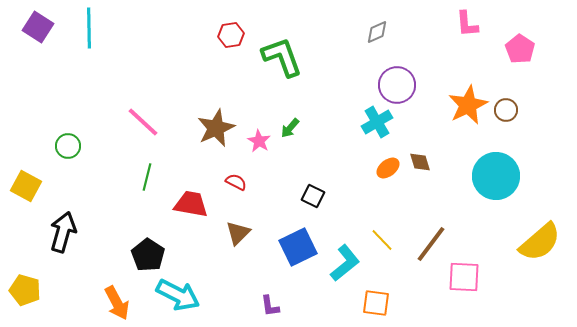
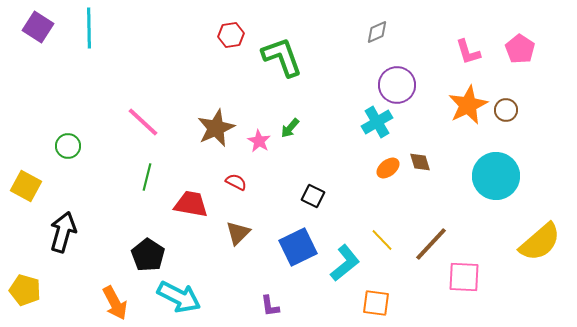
pink L-shape: moved 1 px right, 28 px down; rotated 12 degrees counterclockwise
brown line: rotated 6 degrees clockwise
cyan arrow: moved 1 px right, 2 px down
orange arrow: moved 2 px left
